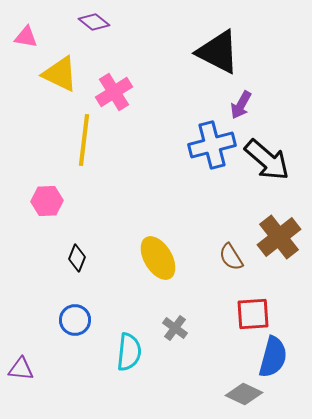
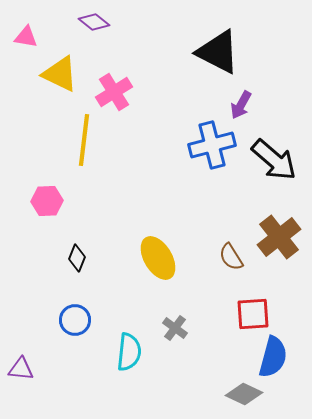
black arrow: moved 7 px right
